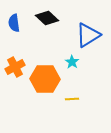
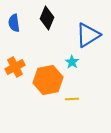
black diamond: rotated 70 degrees clockwise
orange hexagon: moved 3 px right, 1 px down; rotated 12 degrees counterclockwise
